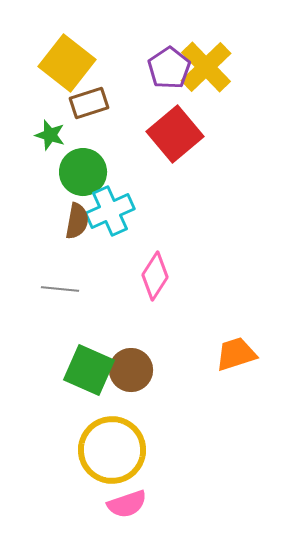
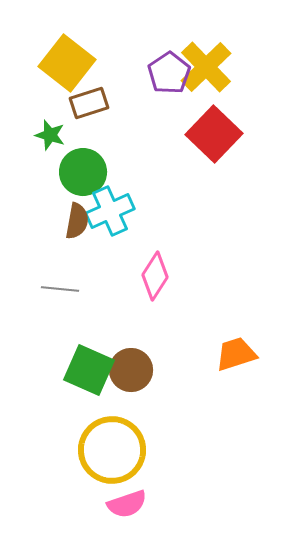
purple pentagon: moved 5 px down
red square: moved 39 px right; rotated 6 degrees counterclockwise
